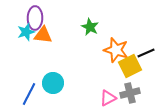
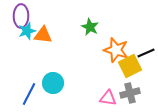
purple ellipse: moved 14 px left, 2 px up
cyan star: moved 1 px right, 1 px up
pink triangle: rotated 36 degrees clockwise
